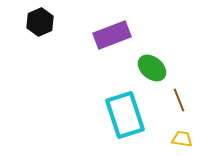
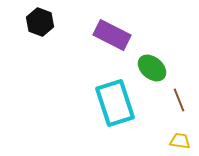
black hexagon: rotated 16 degrees counterclockwise
purple rectangle: rotated 48 degrees clockwise
cyan rectangle: moved 10 px left, 12 px up
yellow trapezoid: moved 2 px left, 2 px down
